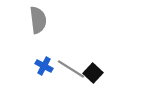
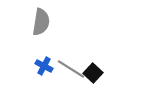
gray semicircle: moved 3 px right, 2 px down; rotated 16 degrees clockwise
